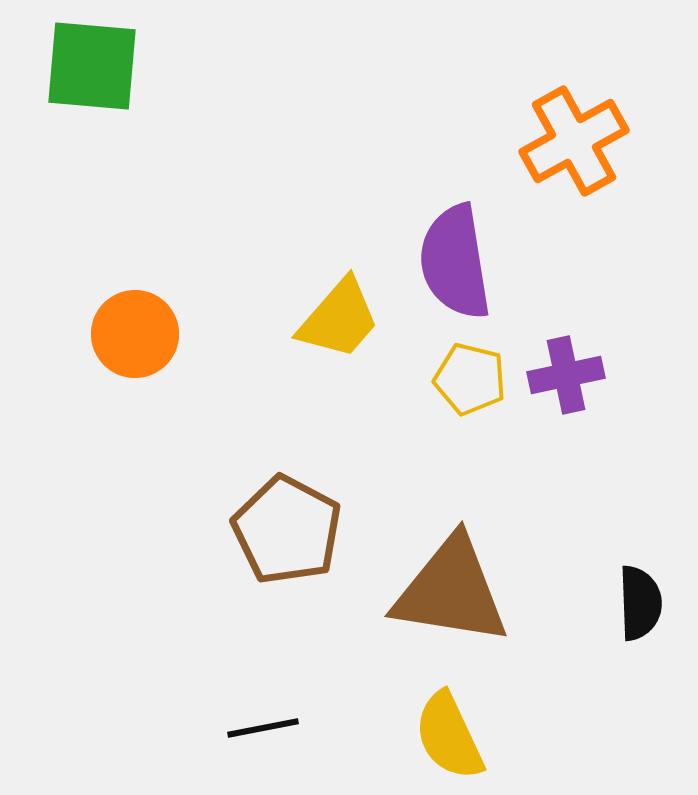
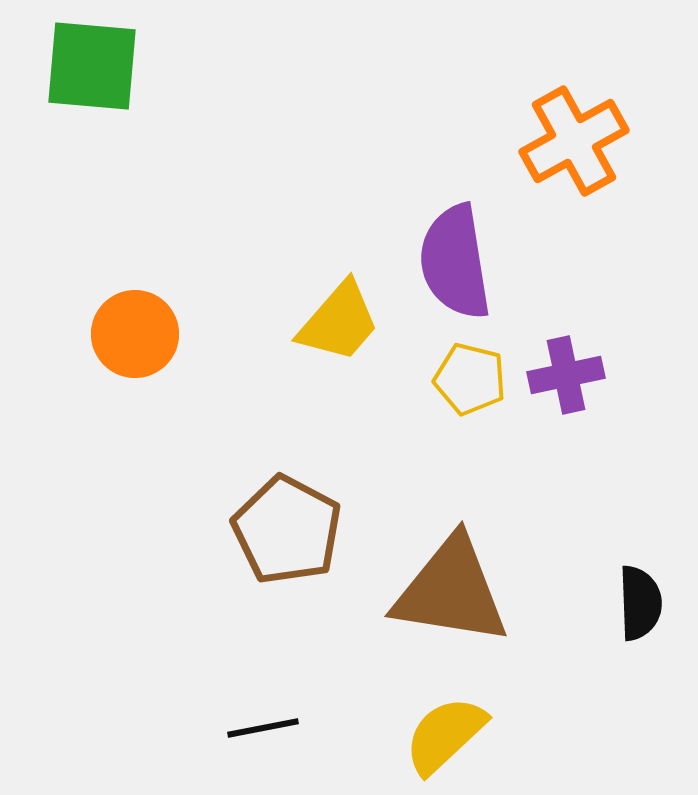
yellow trapezoid: moved 3 px down
yellow semicircle: moved 4 px left, 1 px up; rotated 72 degrees clockwise
